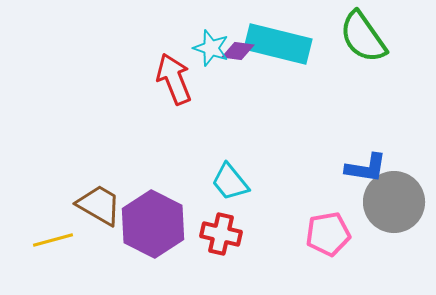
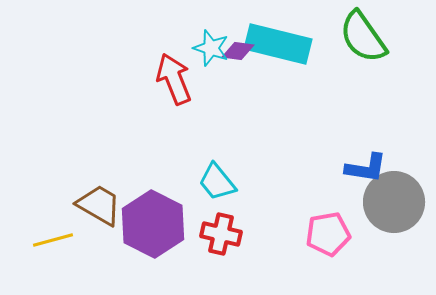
cyan trapezoid: moved 13 px left
